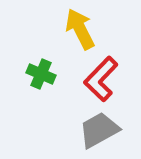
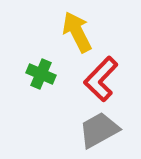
yellow arrow: moved 3 px left, 3 px down
